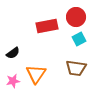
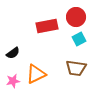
orange triangle: rotated 30 degrees clockwise
